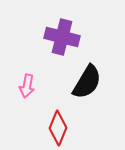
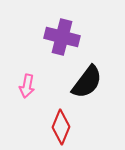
black semicircle: rotated 6 degrees clockwise
red diamond: moved 3 px right, 1 px up
